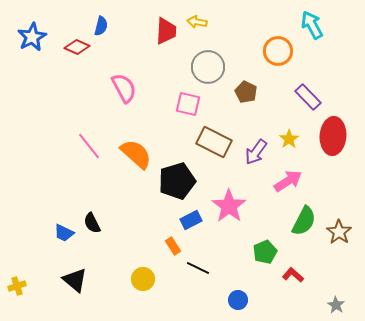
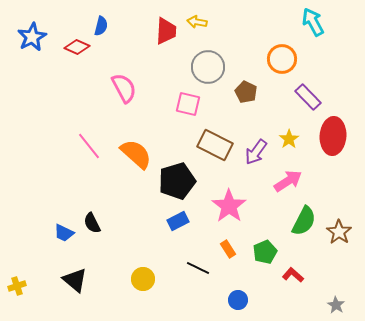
cyan arrow: moved 1 px right, 3 px up
orange circle: moved 4 px right, 8 px down
brown rectangle: moved 1 px right, 3 px down
blue rectangle: moved 13 px left, 1 px down
orange rectangle: moved 55 px right, 3 px down
